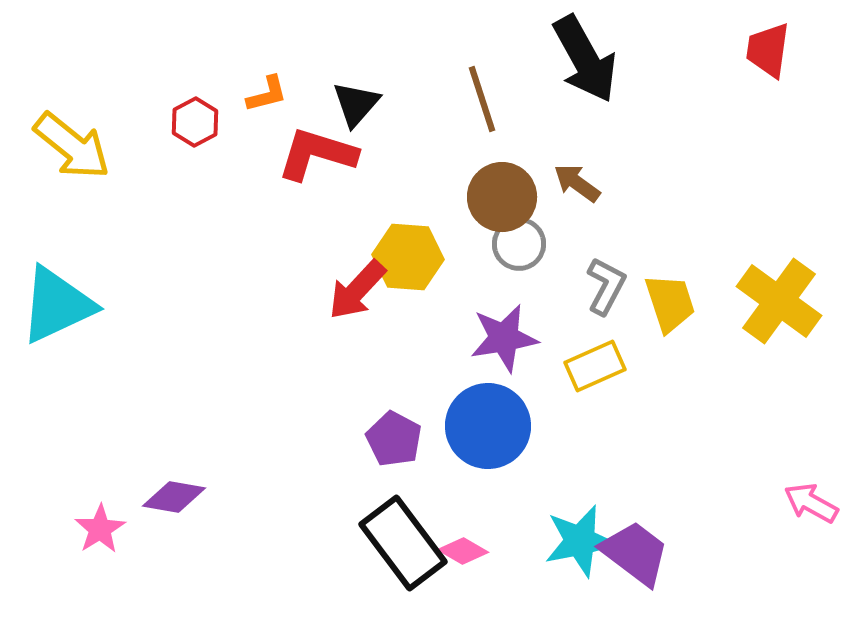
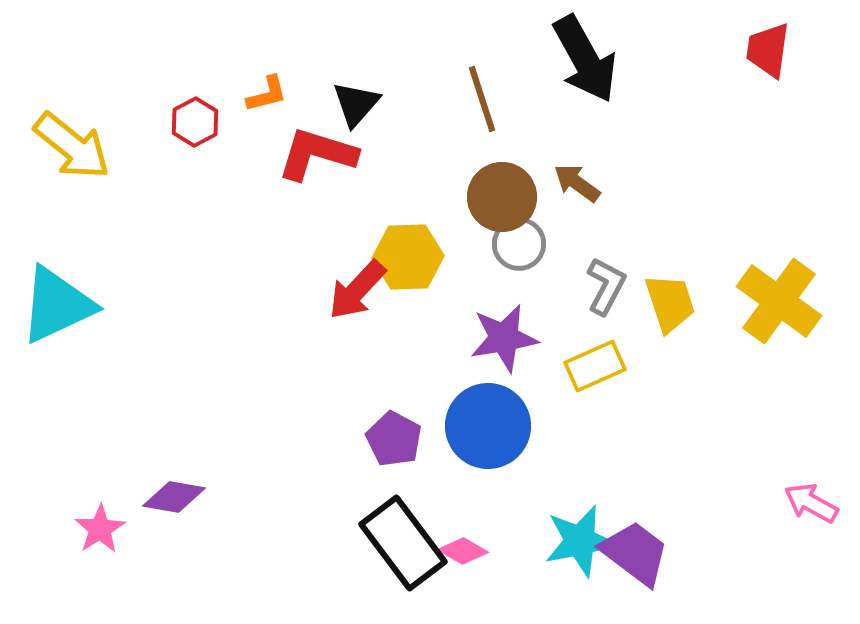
yellow hexagon: rotated 6 degrees counterclockwise
